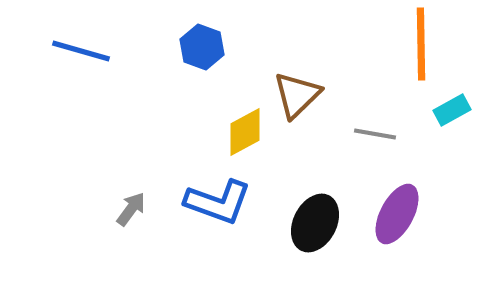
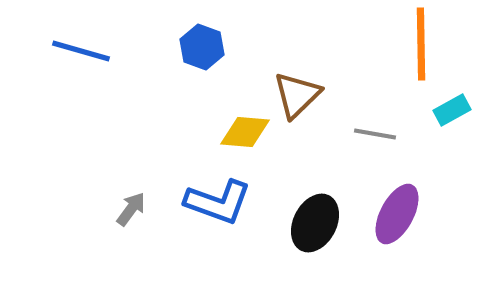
yellow diamond: rotated 33 degrees clockwise
